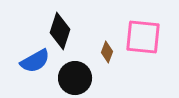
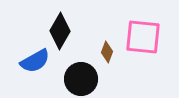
black diamond: rotated 12 degrees clockwise
black circle: moved 6 px right, 1 px down
